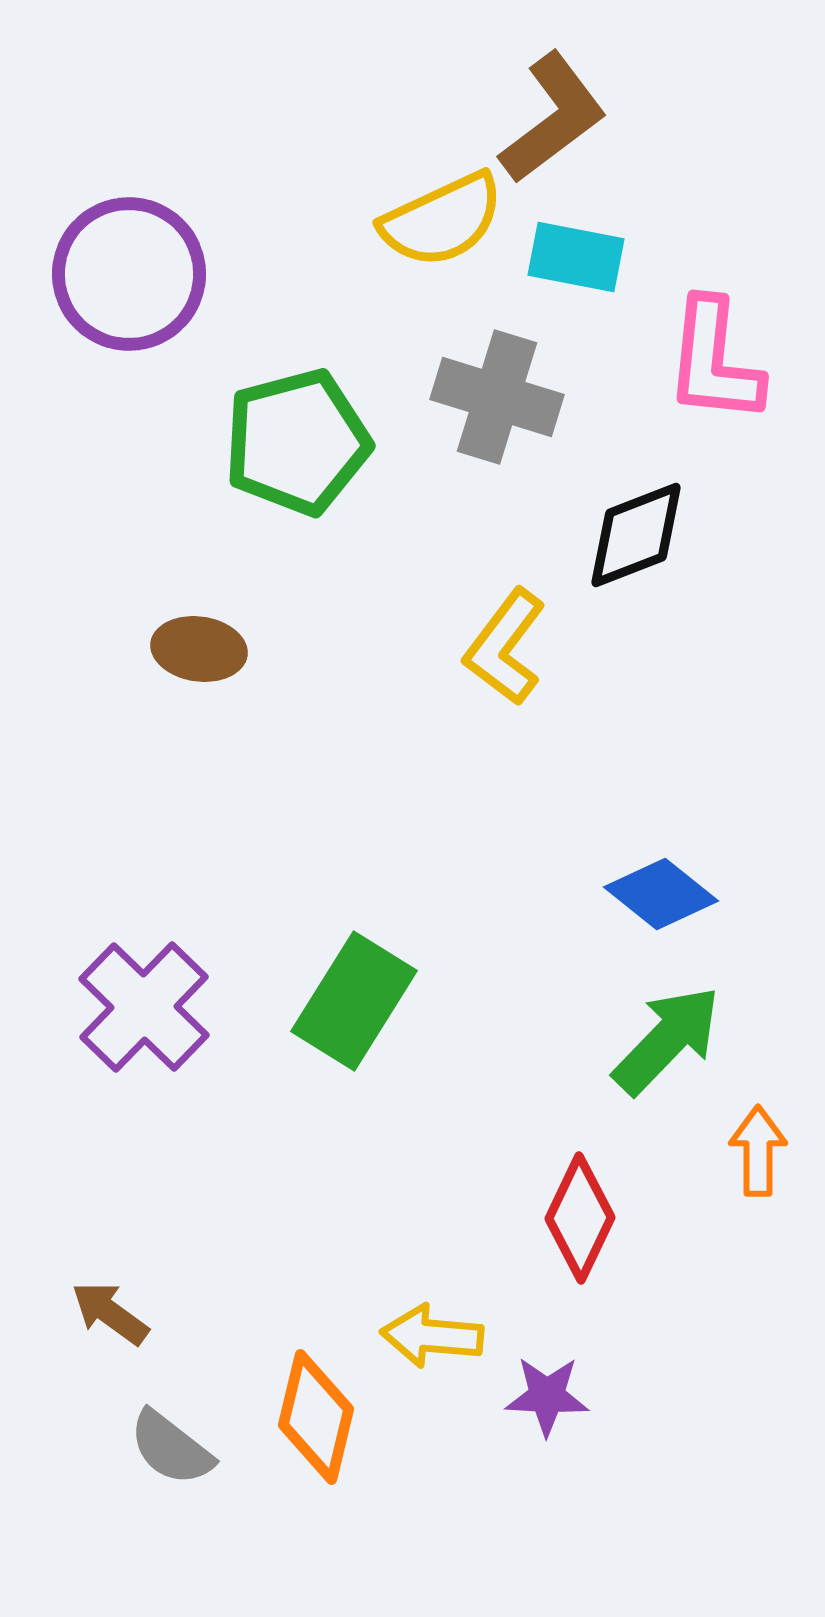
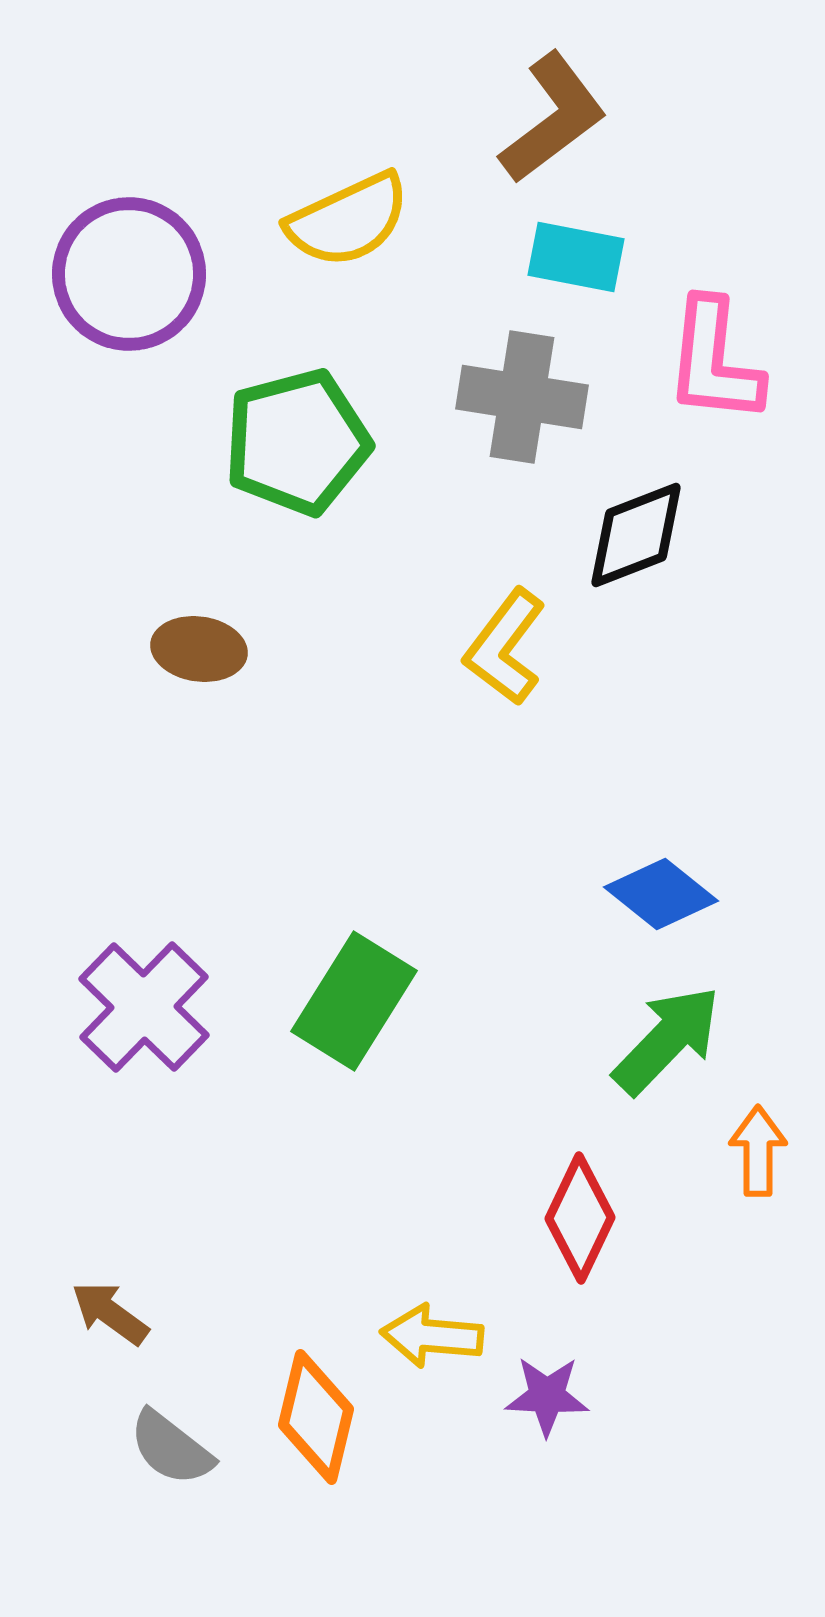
yellow semicircle: moved 94 px left
gray cross: moved 25 px right; rotated 8 degrees counterclockwise
